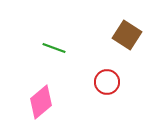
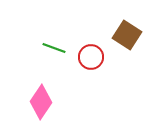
red circle: moved 16 px left, 25 px up
pink diamond: rotated 16 degrees counterclockwise
